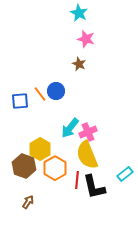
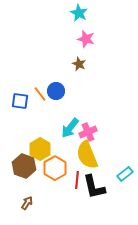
blue square: rotated 12 degrees clockwise
brown arrow: moved 1 px left, 1 px down
